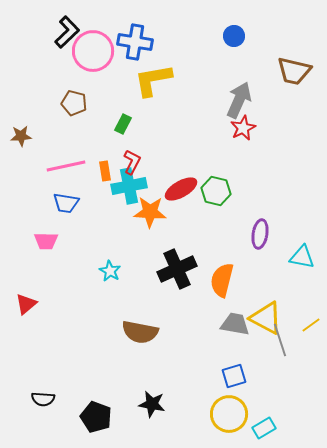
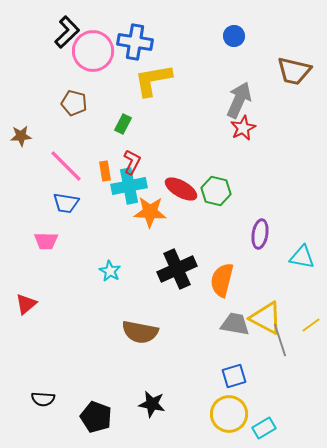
pink line: rotated 57 degrees clockwise
red ellipse: rotated 60 degrees clockwise
